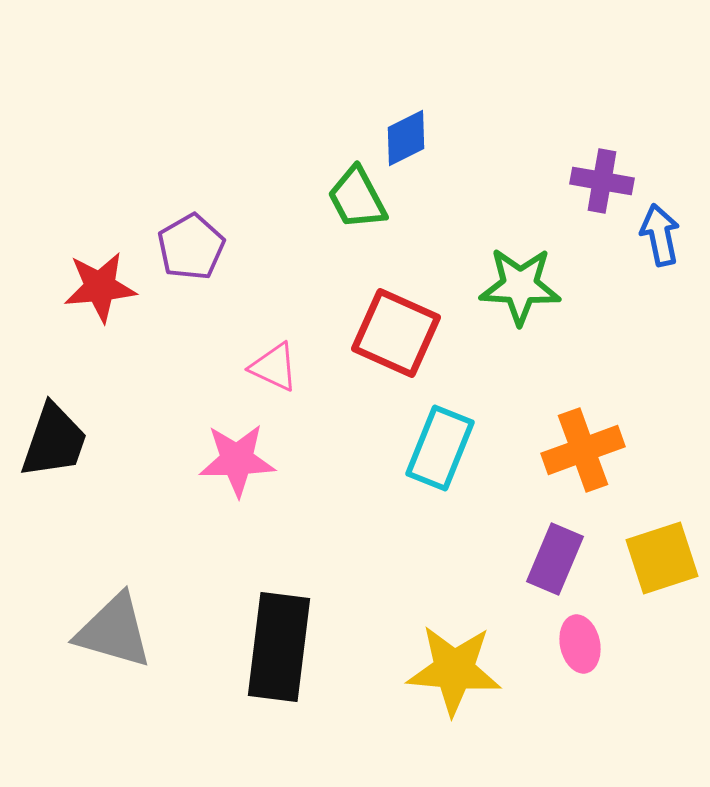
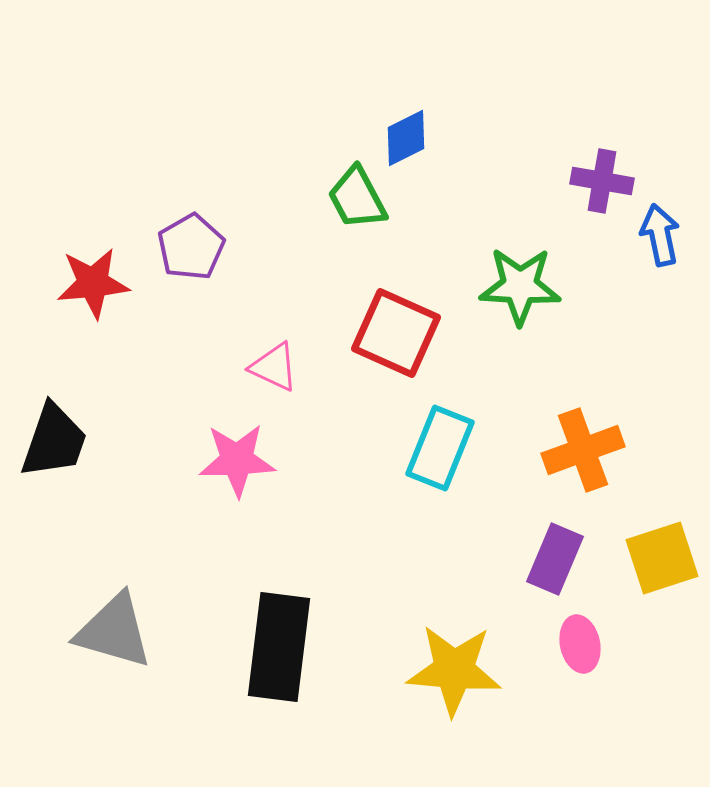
red star: moved 7 px left, 4 px up
